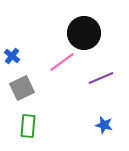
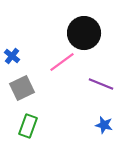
purple line: moved 6 px down; rotated 45 degrees clockwise
green rectangle: rotated 15 degrees clockwise
